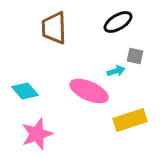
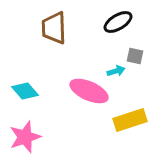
pink star: moved 12 px left, 3 px down
